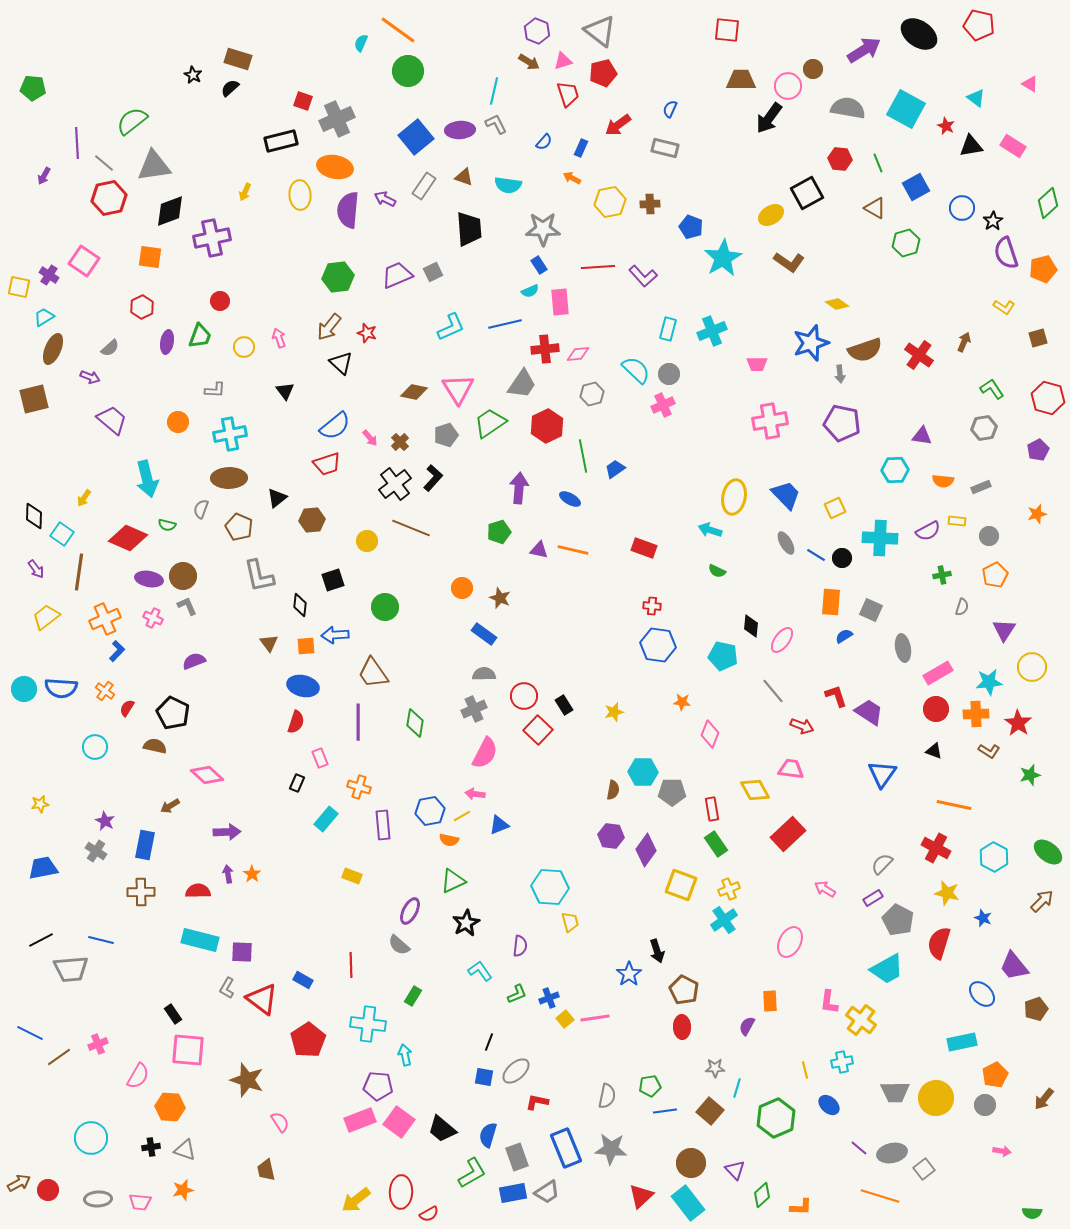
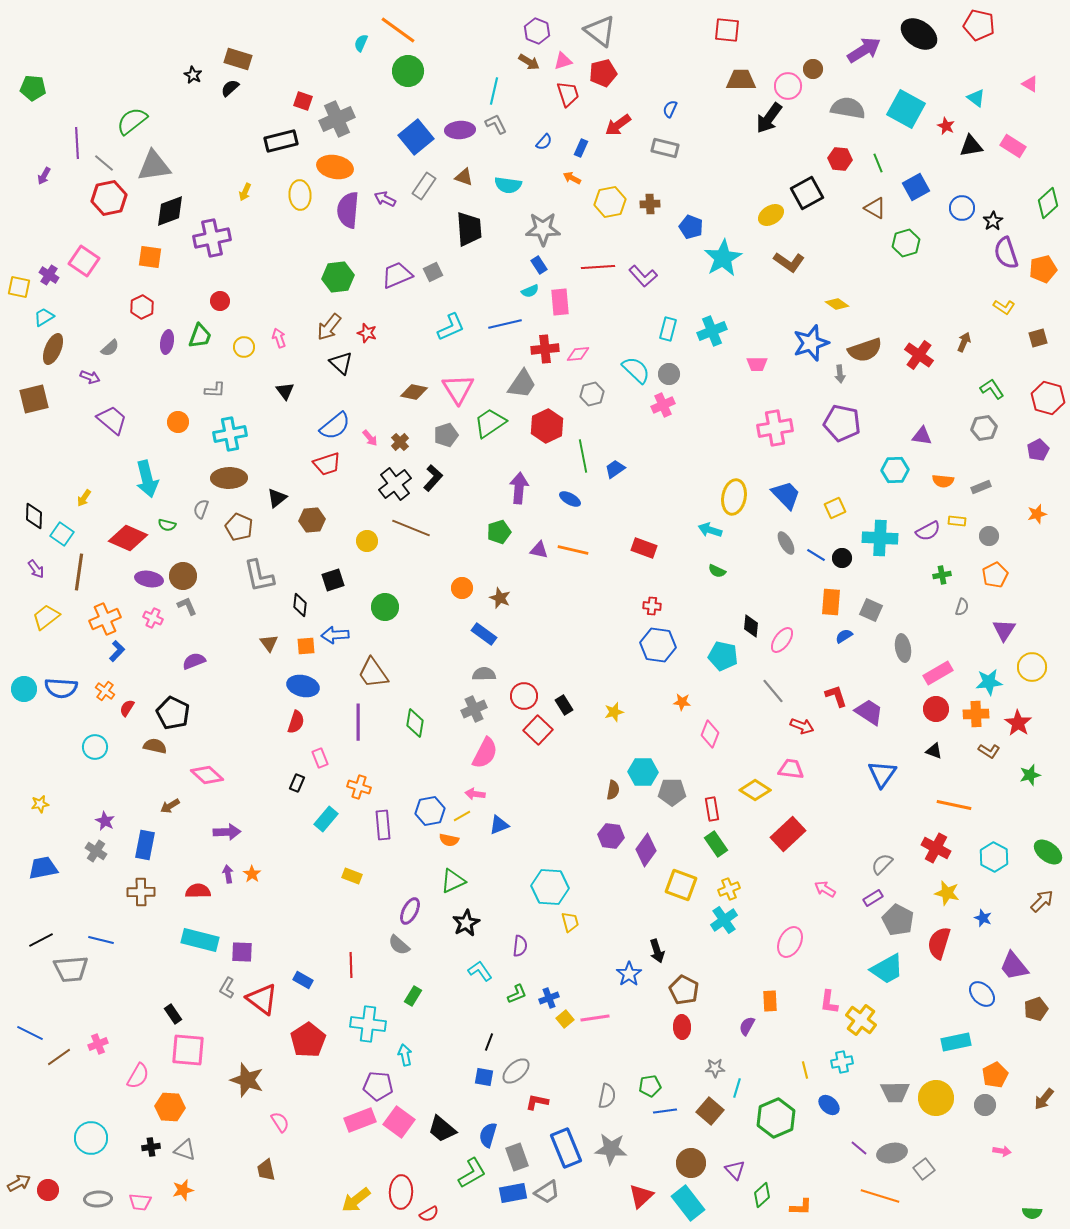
pink cross at (770, 421): moved 5 px right, 7 px down
yellow diamond at (755, 790): rotated 28 degrees counterclockwise
cyan rectangle at (962, 1042): moved 6 px left
